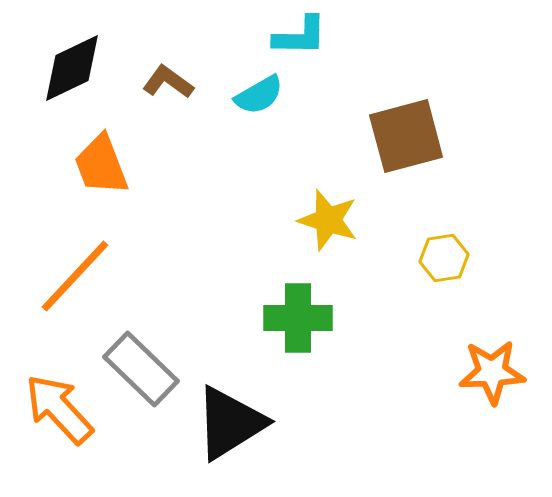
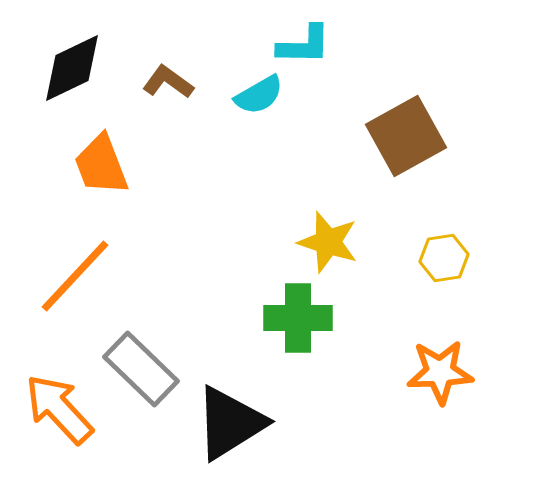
cyan L-shape: moved 4 px right, 9 px down
brown square: rotated 14 degrees counterclockwise
yellow star: moved 22 px down
orange star: moved 52 px left
